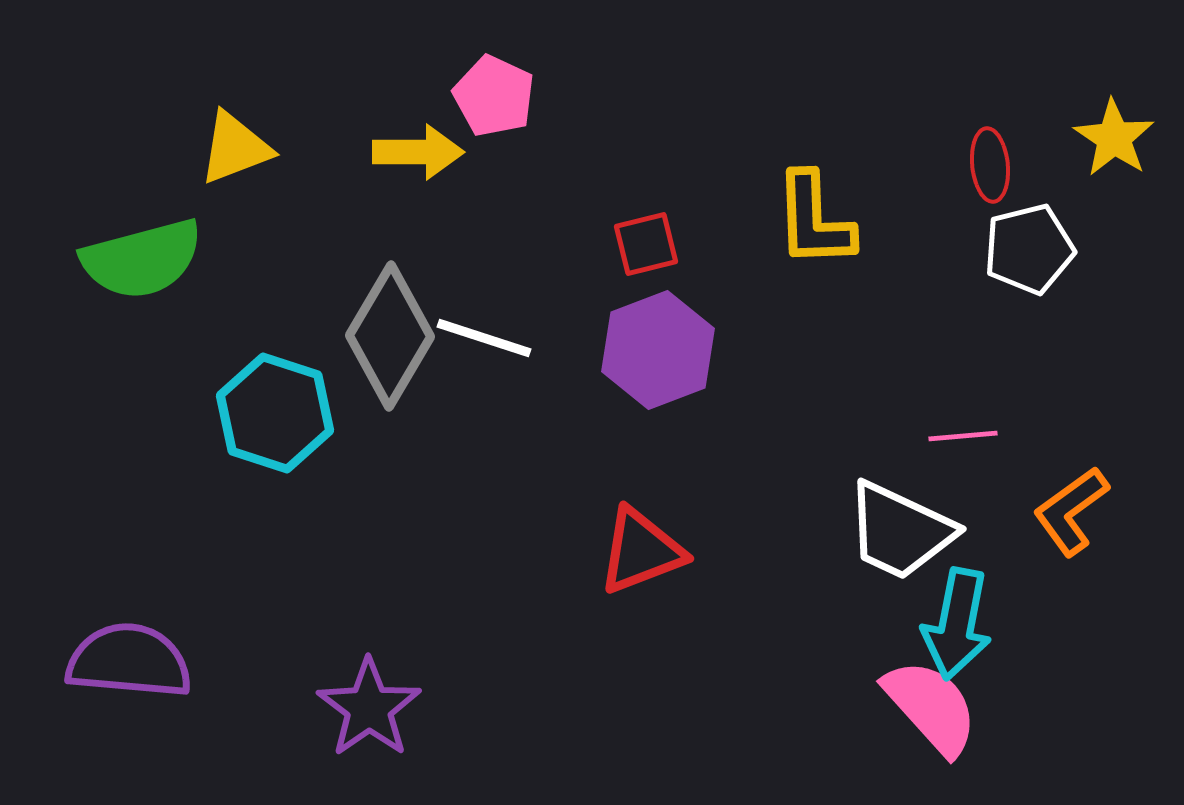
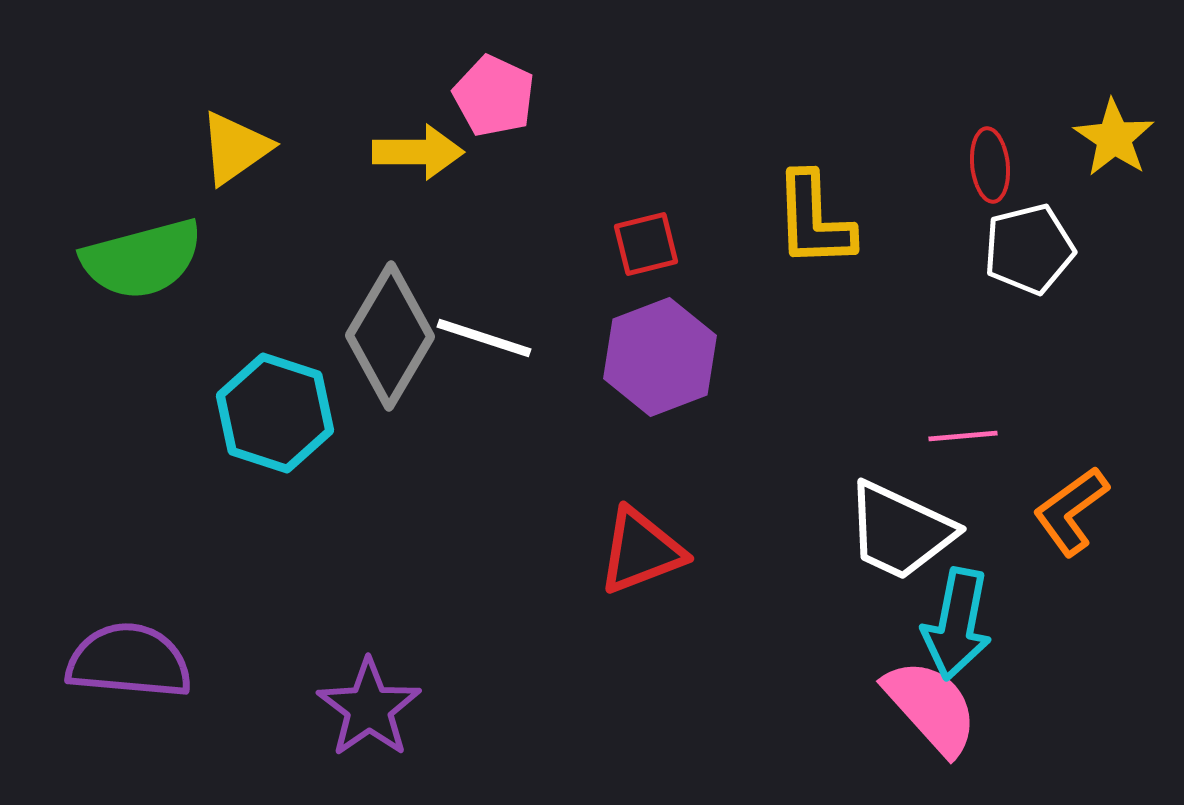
yellow triangle: rotated 14 degrees counterclockwise
purple hexagon: moved 2 px right, 7 px down
